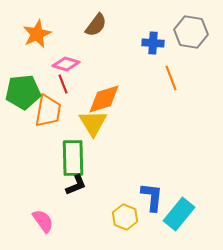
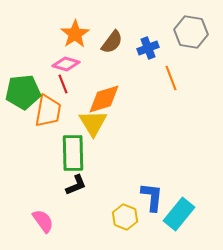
brown semicircle: moved 16 px right, 17 px down
orange star: moved 38 px right; rotated 8 degrees counterclockwise
blue cross: moved 5 px left, 5 px down; rotated 25 degrees counterclockwise
green rectangle: moved 5 px up
